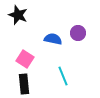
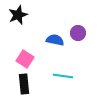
black star: rotated 30 degrees clockwise
blue semicircle: moved 2 px right, 1 px down
cyan line: rotated 60 degrees counterclockwise
